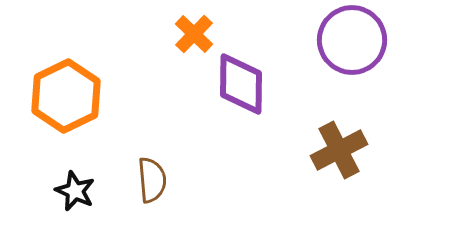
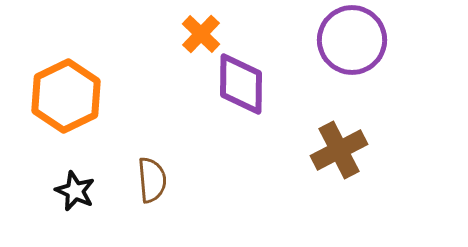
orange cross: moved 7 px right
